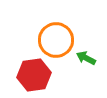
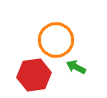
green arrow: moved 10 px left, 9 px down
